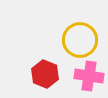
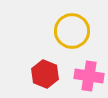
yellow circle: moved 8 px left, 9 px up
